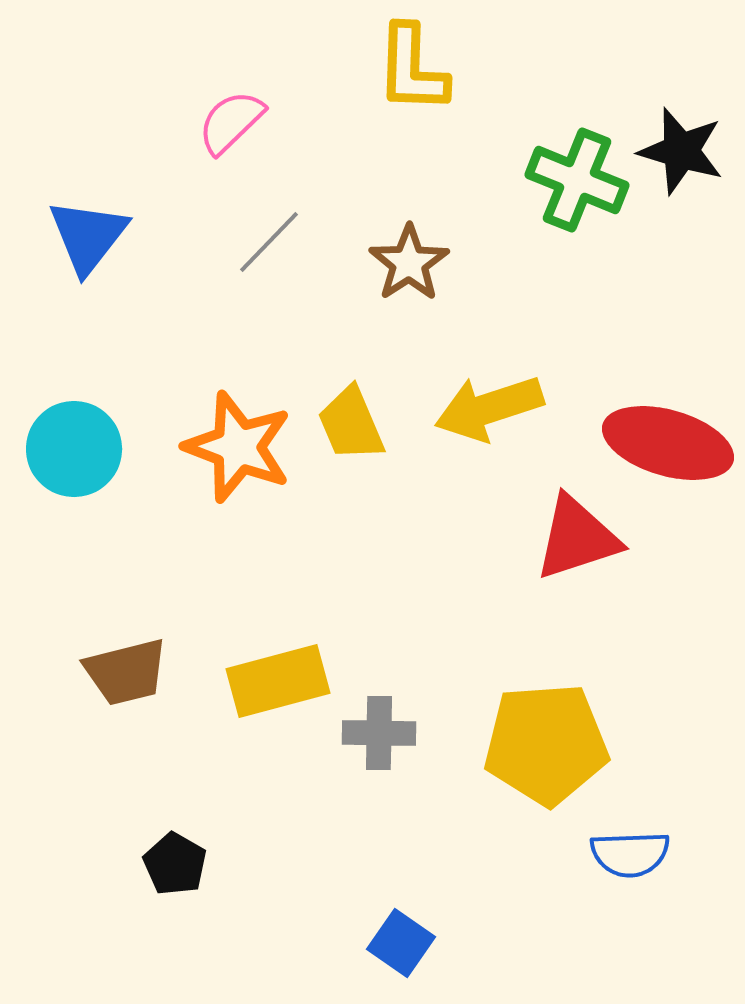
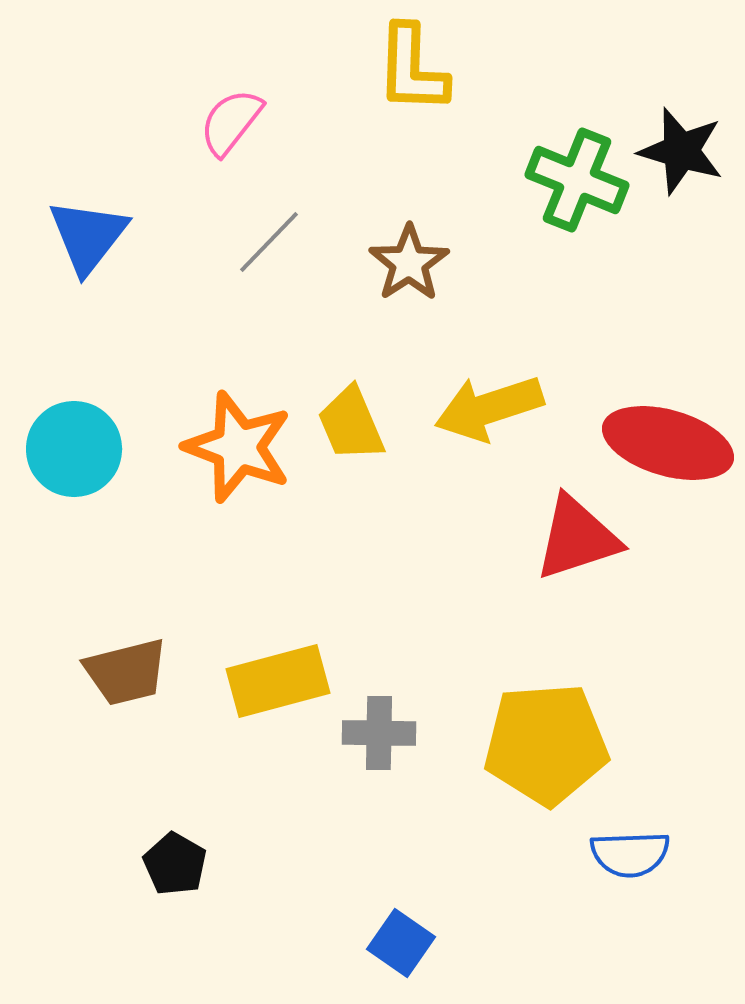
pink semicircle: rotated 8 degrees counterclockwise
